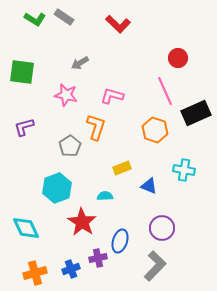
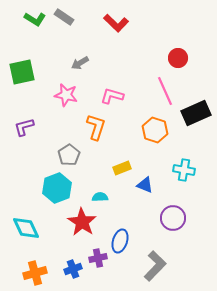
red L-shape: moved 2 px left, 1 px up
green square: rotated 20 degrees counterclockwise
gray pentagon: moved 1 px left, 9 px down
blue triangle: moved 4 px left, 1 px up
cyan semicircle: moved 5 px left, 1 px down
purple circle: moved 11 px right, 10 px up
blue cross: moved 2 px right
